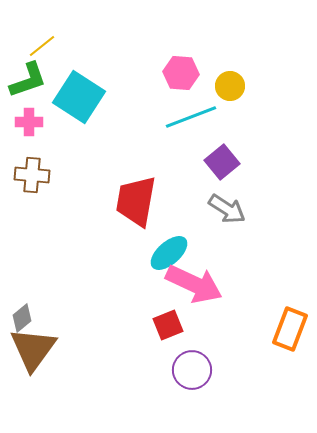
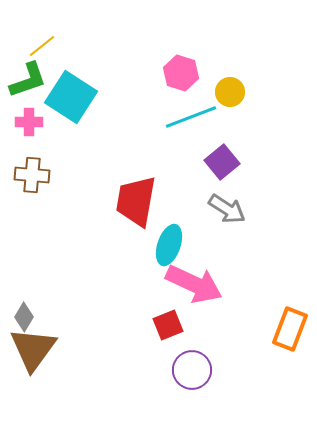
pink hexagon: rotated 12 degrees clockwise
yellow circle: moved 6 px down
cyan square: moved 8 px left
cyan ellipse: moved 8 px up; rotated 30 degrees counterclockwise
gray diamond: moved 2 px right, 1 px up; rotated 20 degrees counterclockwise
